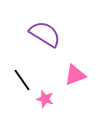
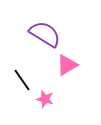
pink triangle: moved 8 px left, 10 px up; rotated 10 degrees counterclockwise
